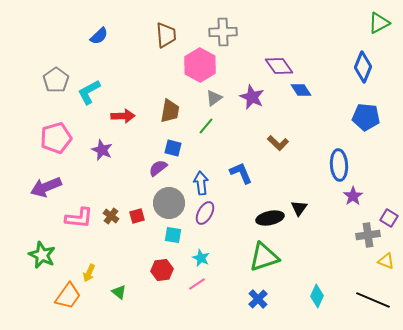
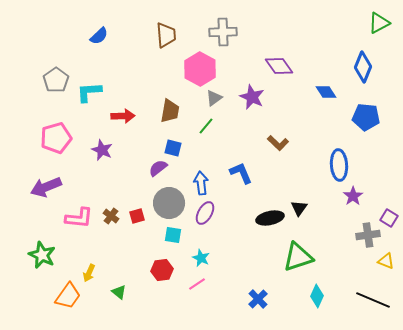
pink hexagon at (200, 65): moved 4 px down
blue diamond at (301, 90): moved 25 px right, 2 px down
cyan L-shape at (89, 92): rotated 24 degrees clockwise
green triangle at (264, 257): moved 34 px right
